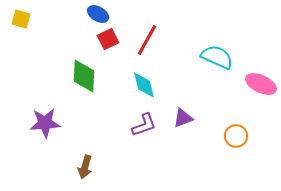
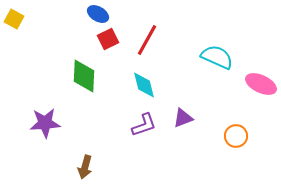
yellow square: moved 7 px left; rotated 12 degrees clockwise
